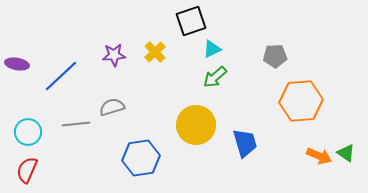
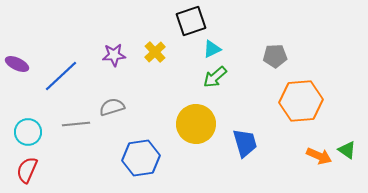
purple ellipse: rotated 15 degrees clockwise
yellow circle: moved 1 px up
green triangle: moved 1 px right, 3 px up
